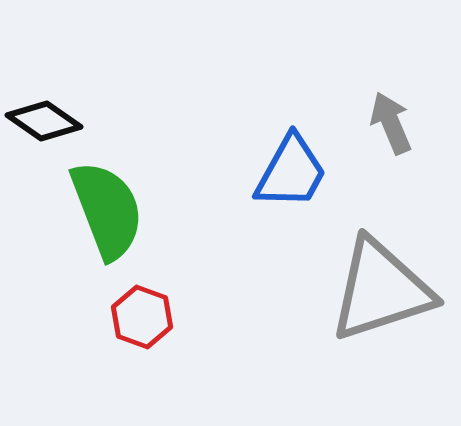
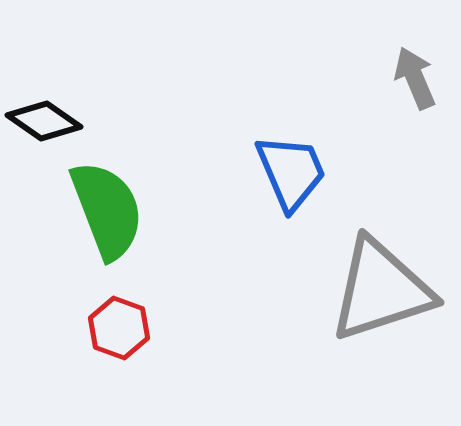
gray arrow: moved 24 px right, 45 px up
blue trapezoid: rotated 52 degrees counterclockwise
red hexagon: moved 23 px left, 11 px down
